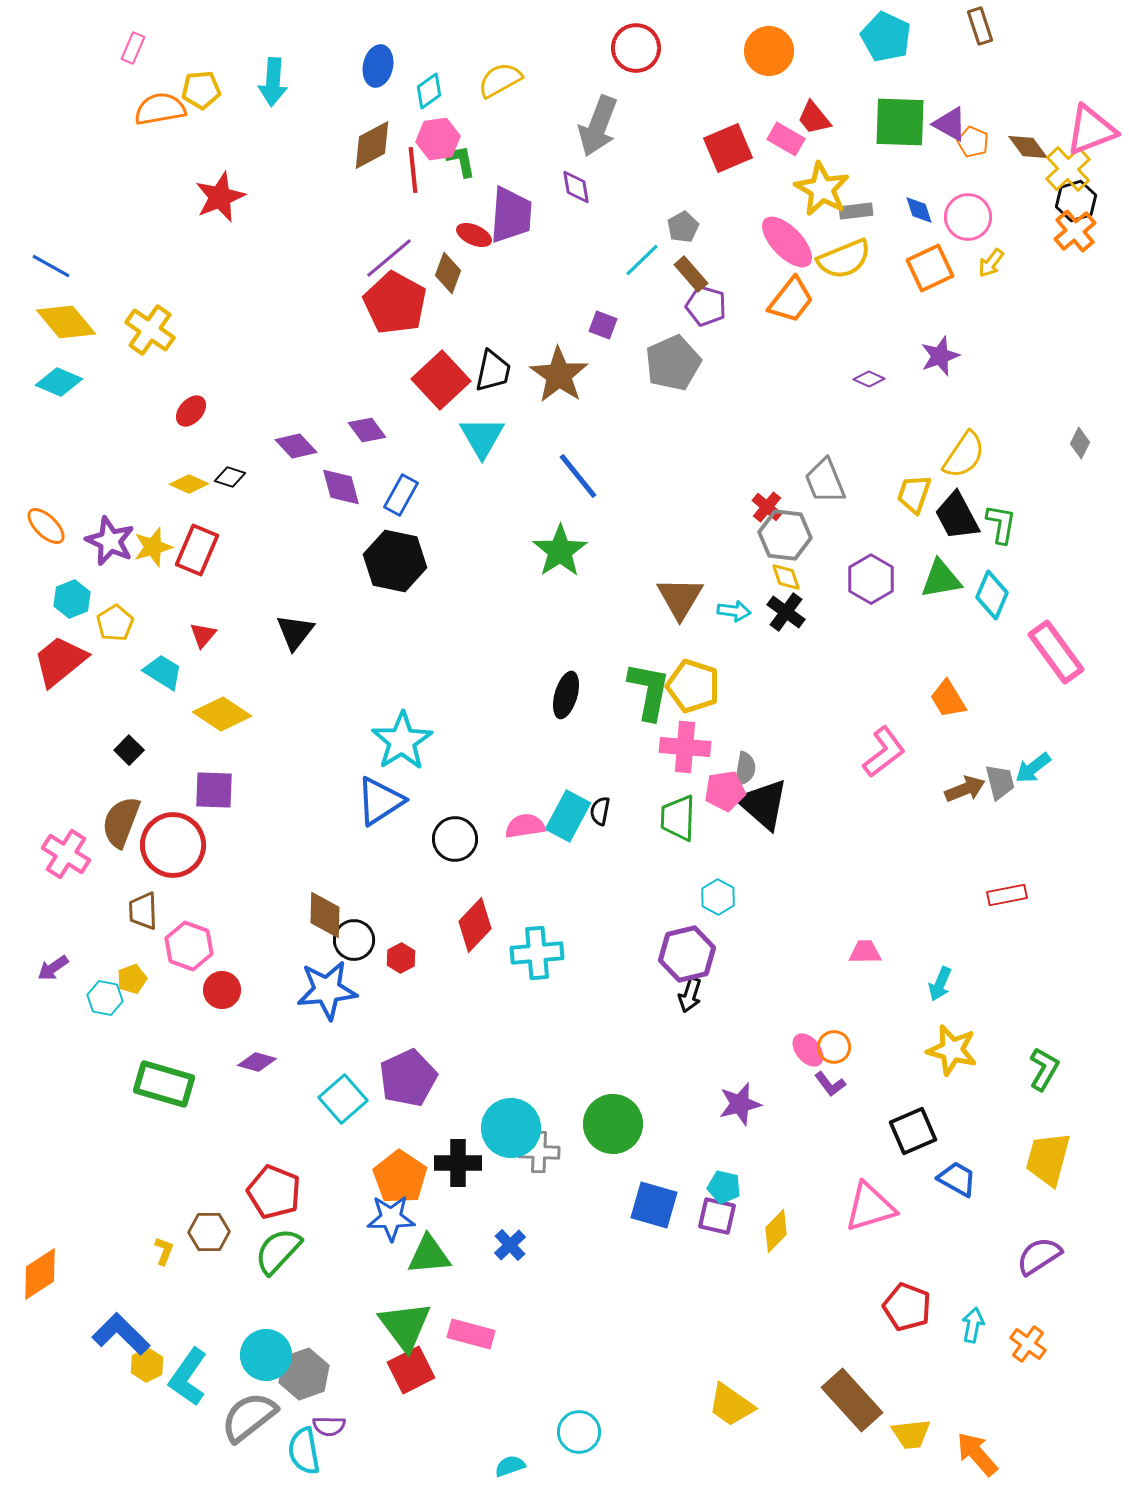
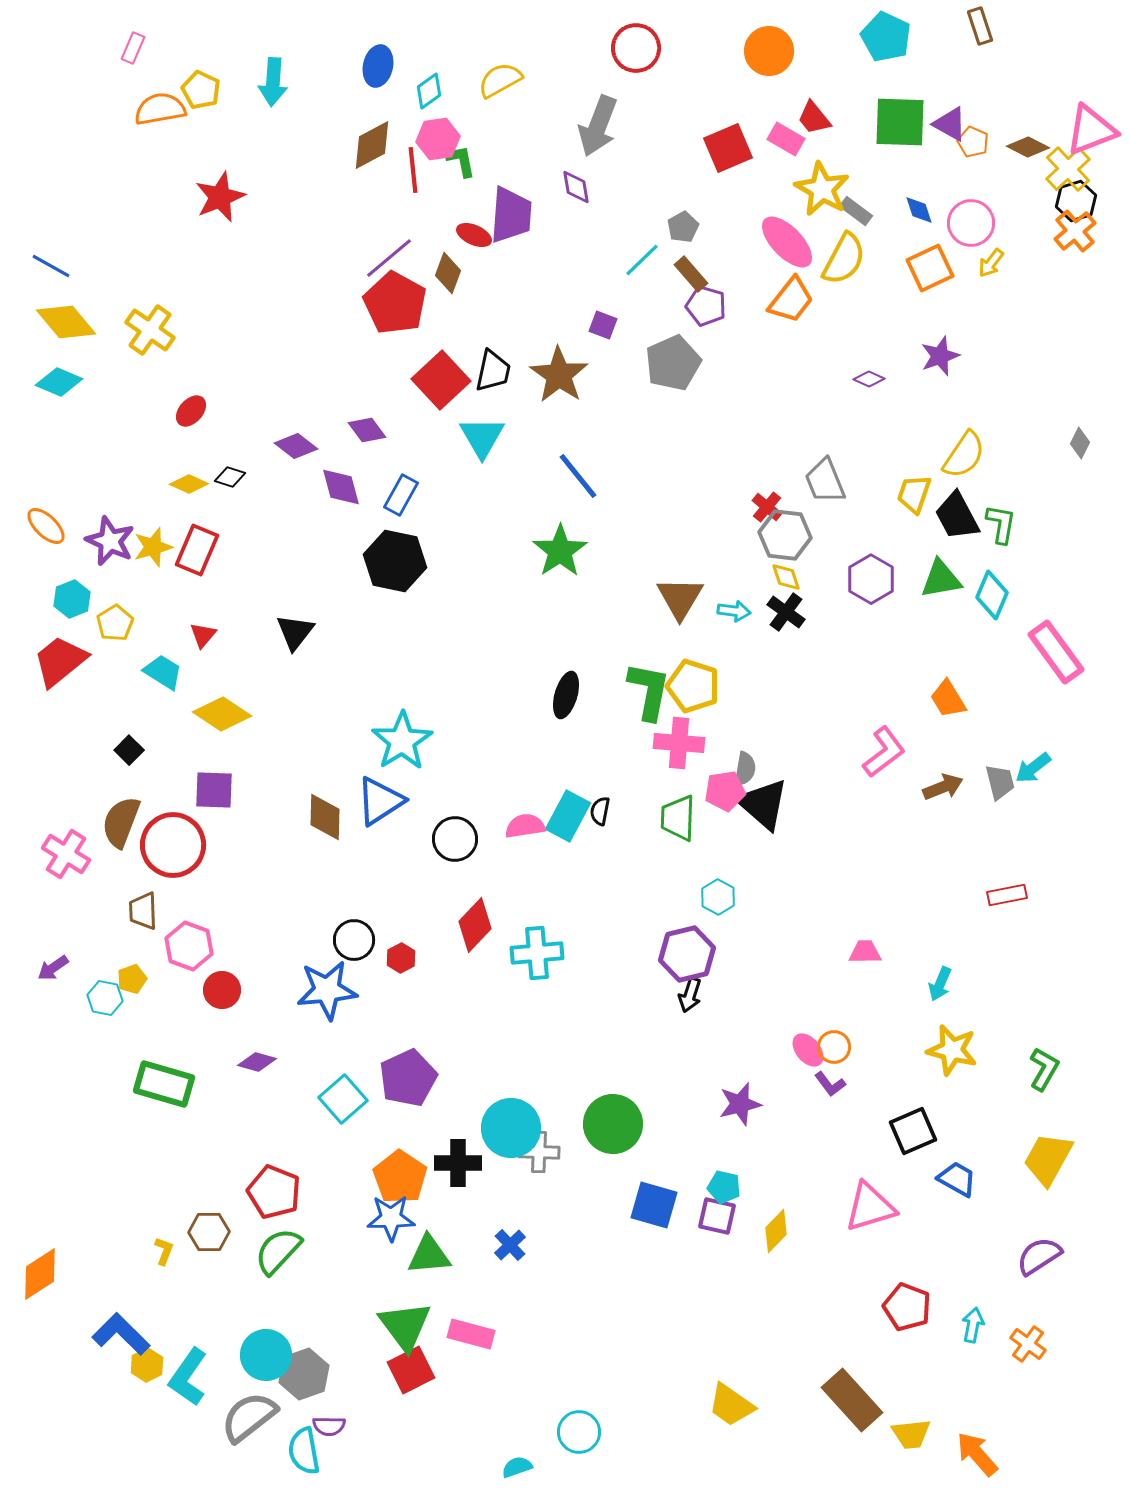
yellow pentagon at (201, 90): rotated 30 degrees clockwise
brown diamond at (1028, 147): rotated 27 degrees counterclockwise
gray rectangle at (856, 211): rotated 44 degrees clockwise
pink circle at (968, 217): moved 3 px right, 6 px down
yellow semicircle at (844, 259): rotated 40 degrees counterclockwise
purple diamond at (296, 446): rotated 9 degrees counterclockwise
pink cross at (685, 747): moved 6 px left, 4 px up
brown arrow at (965, 789): moved 22 px left, 2 px up
brown diamond at (325, 915): moved 98 px up
yellow trapezoid at (1048, 1159): rotated 14 degrees clockwise
cyan semicircle at (510, 1466): moved 7 px right, 1 px down
